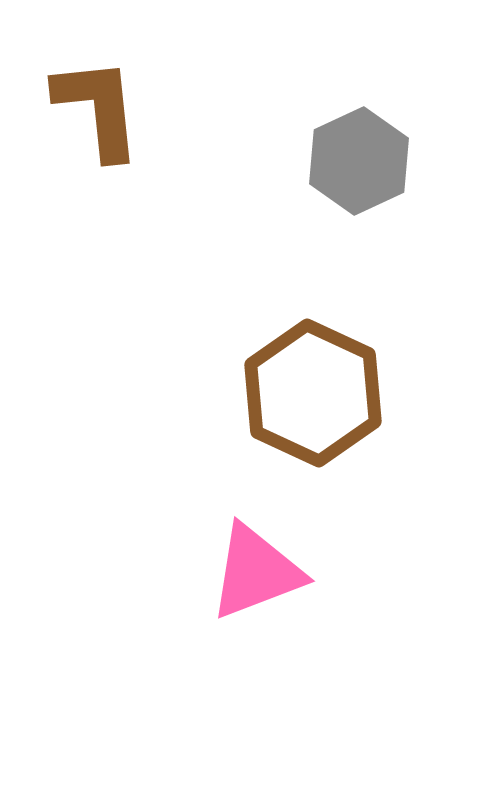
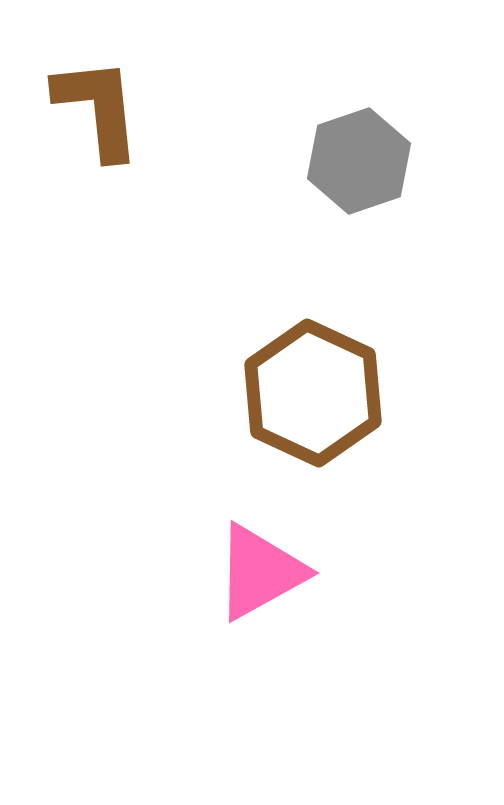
gray hexagon: rotated 6 degrees clockwise
pink triangle: moved 4 px right; rotated 8 degrees counterclockwise
